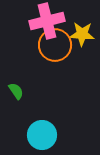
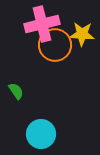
pink cross: moved 5 px left, 3 px down
cyan circle: moved 1 px left, 1 px up
